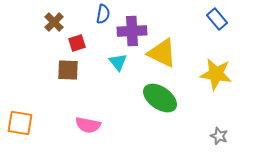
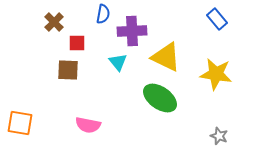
red square: rotated 18 degrees clockwise
yellow triangle: moved 4 px right, 4 px down
